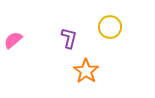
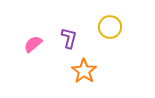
pink semicircle: moved 20 px right, 4 px down
orange star: moved 2 px left
